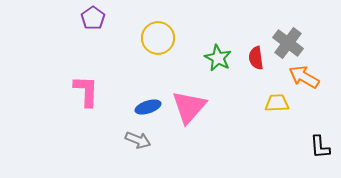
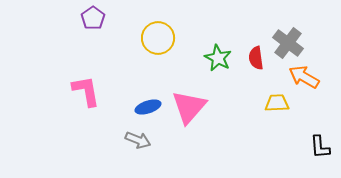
pink L-shape: rotated 12 degrees counterclockwise
